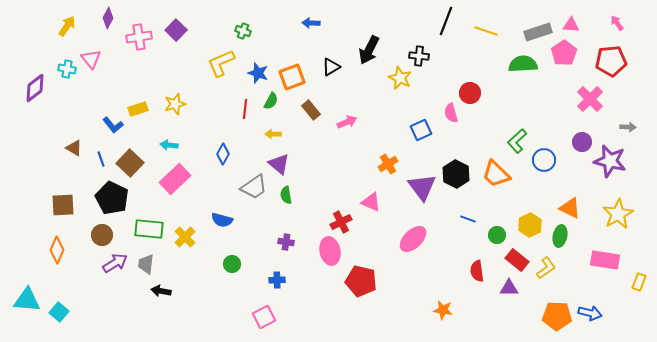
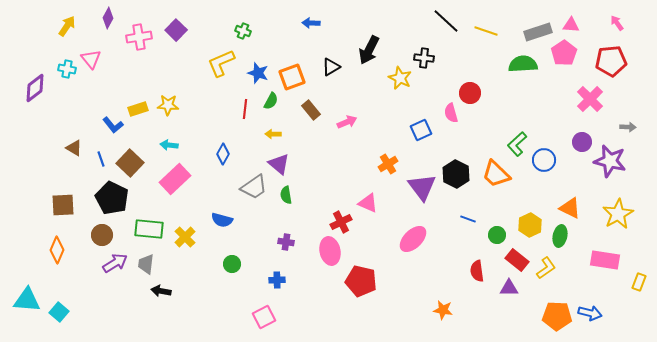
black line at (446, 21): rotated 68 degrees counterclockwise
black cross at (419, 56): moved 5 px right, 2 px down
yellow star at (175, 104): moved 7 px left, 1 px down; rotated 20 degrees clockwise
green L-shape at (517, 141): moved 3 px down
pink triangle at (371, 202): moved 3 px left, 1 px down
